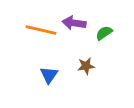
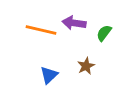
green semicircle: rotated 18 degrees counterclockwise
brown star: rotated 18 degrees counterclockwise
blue triangle: rotated 12 degrees clockwise
